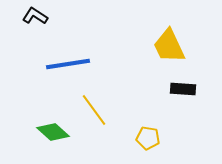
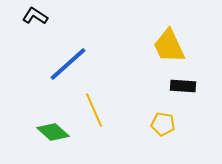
blue line: rotated 33 degrees counterclockwise
black rectangle: moved 3 px up
yellow line: rotated 12 degrees clockwise
yellow pentagon: moved 15 px right, 14 px up
